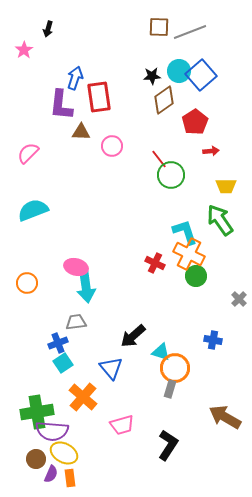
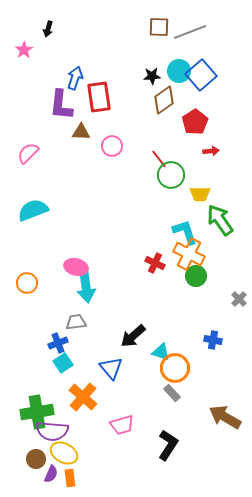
yellow trapezoid at (226, 186): moved 26 px left, 8 px down
gray rectangle at (170, 389): moved 2 px right, 4 px down; rotated 60 degrees counterclockwise
